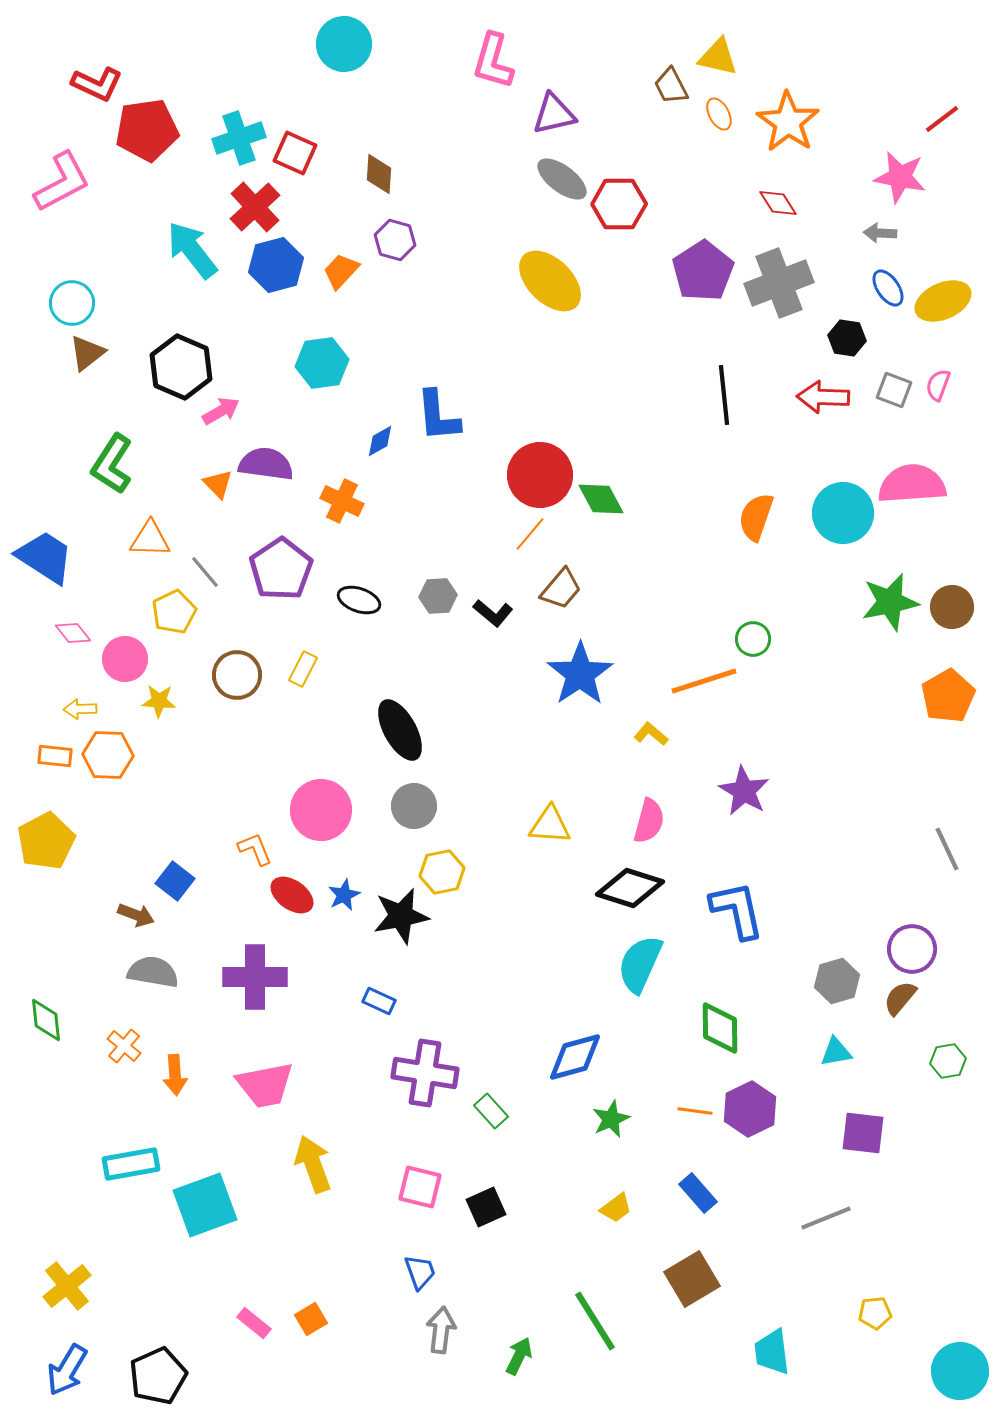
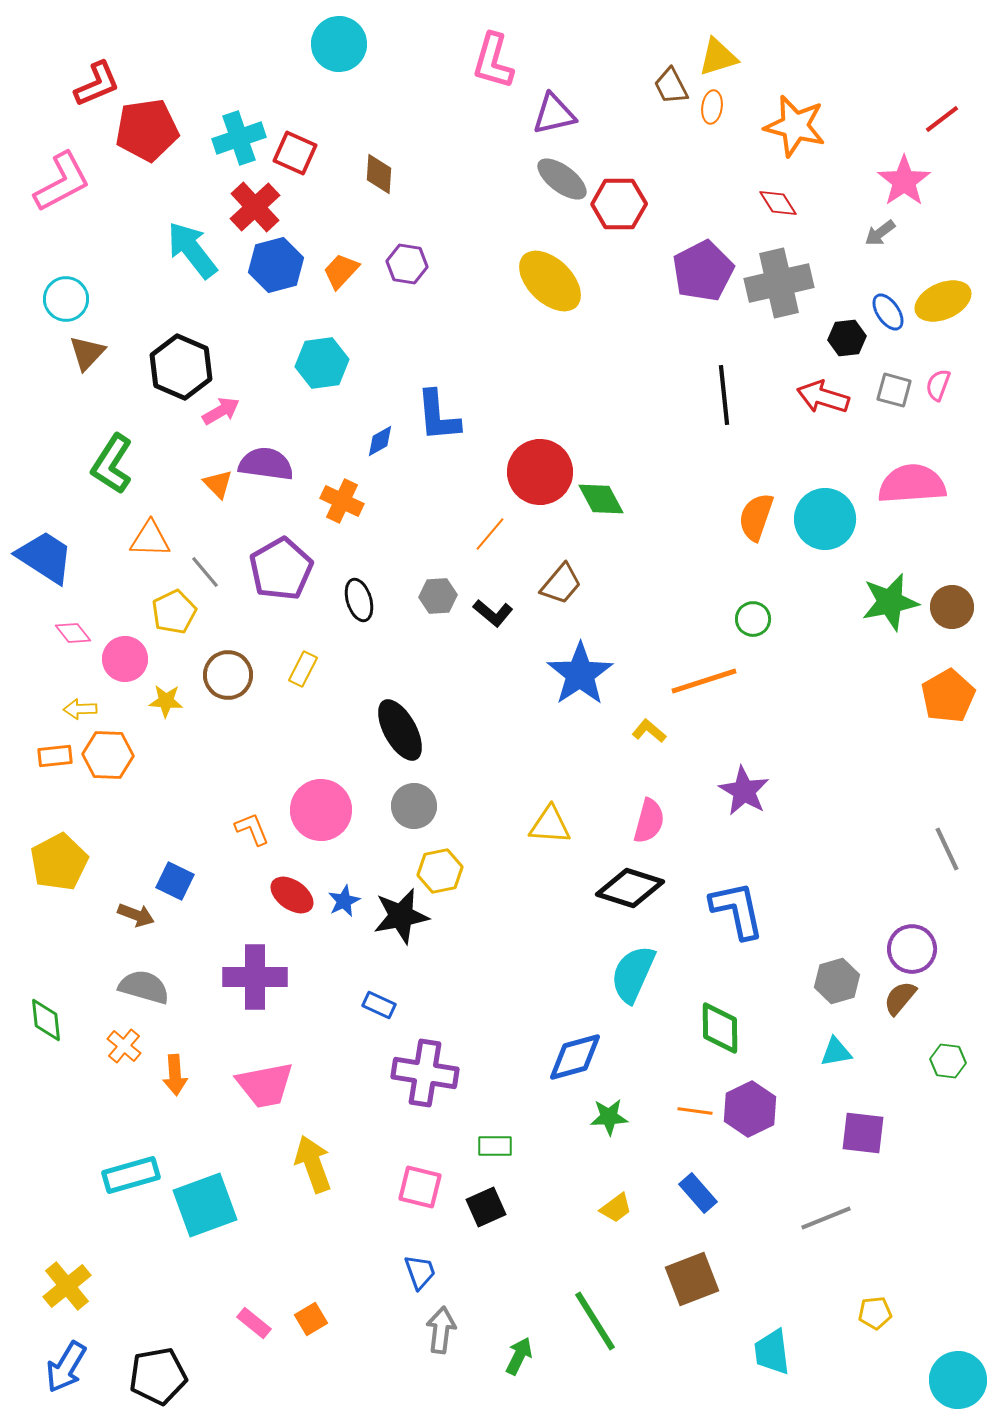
cyan circle at (344, 44): moved 5 px left
yellow triangle at (718, 57): rotated 30 degrees counterclockwise
red L-shape at (97, 84): rotated 48 degrees counterclockwise
orange ellipse at (719, 114): moved 7 px left, 7 px up; rotated 36 degrees clockwise
orange star at (788, 122): moved 7 px right, 4 px down; rotated 20 degrees counterclockwise
pink star at (900, 177): moved 4 px right, 4 px down; rotated 26 degrees clockwise
gray arrow at (880, 233): rotated 40 degrees counterclockwise
purple hexagon at (395, 240): moved 12 px right, 24 px down; rotated 6 degrees counterclockwise
purple pentagon at (703, 271): rotated 6 degrees clockwise
gray cross at (779, 283): rotated 8 degrees clockwise
blue ellipse at (888, 288): moved 24 px down
cyan circle at (72, 303): moved 6 px left, 4 px up
black hexagon at (847, 338): rotated 15 degrees counterclockwise
brown triangle at (87, 353): rotated 9 degrees counterclockwise
gray square at (894, 390): rotated 6 degrees counterclockwise
red arrow at (823, 397): rotated 15 degrees clockwise
red circle at (540, 475): moved 3 px up
cyan circle at (843, 513): moved 18 px left, 6 px down
orange line at (530, 534): moved 40 px left
purple pentagon at (281, 569): rotated 4 degrees clockwise
brown trapezoid at (561, 589): moved 5 px up
black ellipse at (359, 600): rotated 54 degrees clockwise
green circle at (753, 639): moved 20 px up
brown circle at (237, 675): moved 9 px left
yellow star at (159, 701): moved 7 px right
yellow L-shape at (651, 734): moved 2 px left, 3 px up
orange rectangle at (55, 756): rotated 12 degrees counterclockwise
yellow pentagon at (46, 841): moved 13 px right, 21 px down
orange L-shape at (255, 849): moved 3 px left, 20 px up
yellow hexagon at (442, 872): moved 2 px left, 1 px up
blue square at (175, 881): rotated 12 degrees counterclockwise
blue star at (344, 895): moved 6 px down
cyan semicircle at (640, 964): moved 7 px left, 10 px down
gray semicircle at (153, 972): moved 9 px left, 15 px down; rotated 6 degrees clockwise
blue rectangle at (379, 1001): moved 4 px down
green hexagon at (948, 1061): rotated 16 degrees clockwise
green rectangle at (491, 1111): moved 4 px right, 35 px down; rotated 48 degrees counterclockwise
green star at (611, 1119): moved 2 px left, 2 px up; rotated 21 degrees clockwise
cyan rectangle at (131, 1164): moved 11 px down; rotated 6 degrees counterclockwise
brown square at (692, 1279): rotated 10 degrees clockwise
blue arrow at (67, 1370): moved 1 px left, 3 px up
cyan circle at (960, 1371): moved 2 px left, 9 px down
black pentagon at (158, 1376): rotated 14 degrees clockwise
